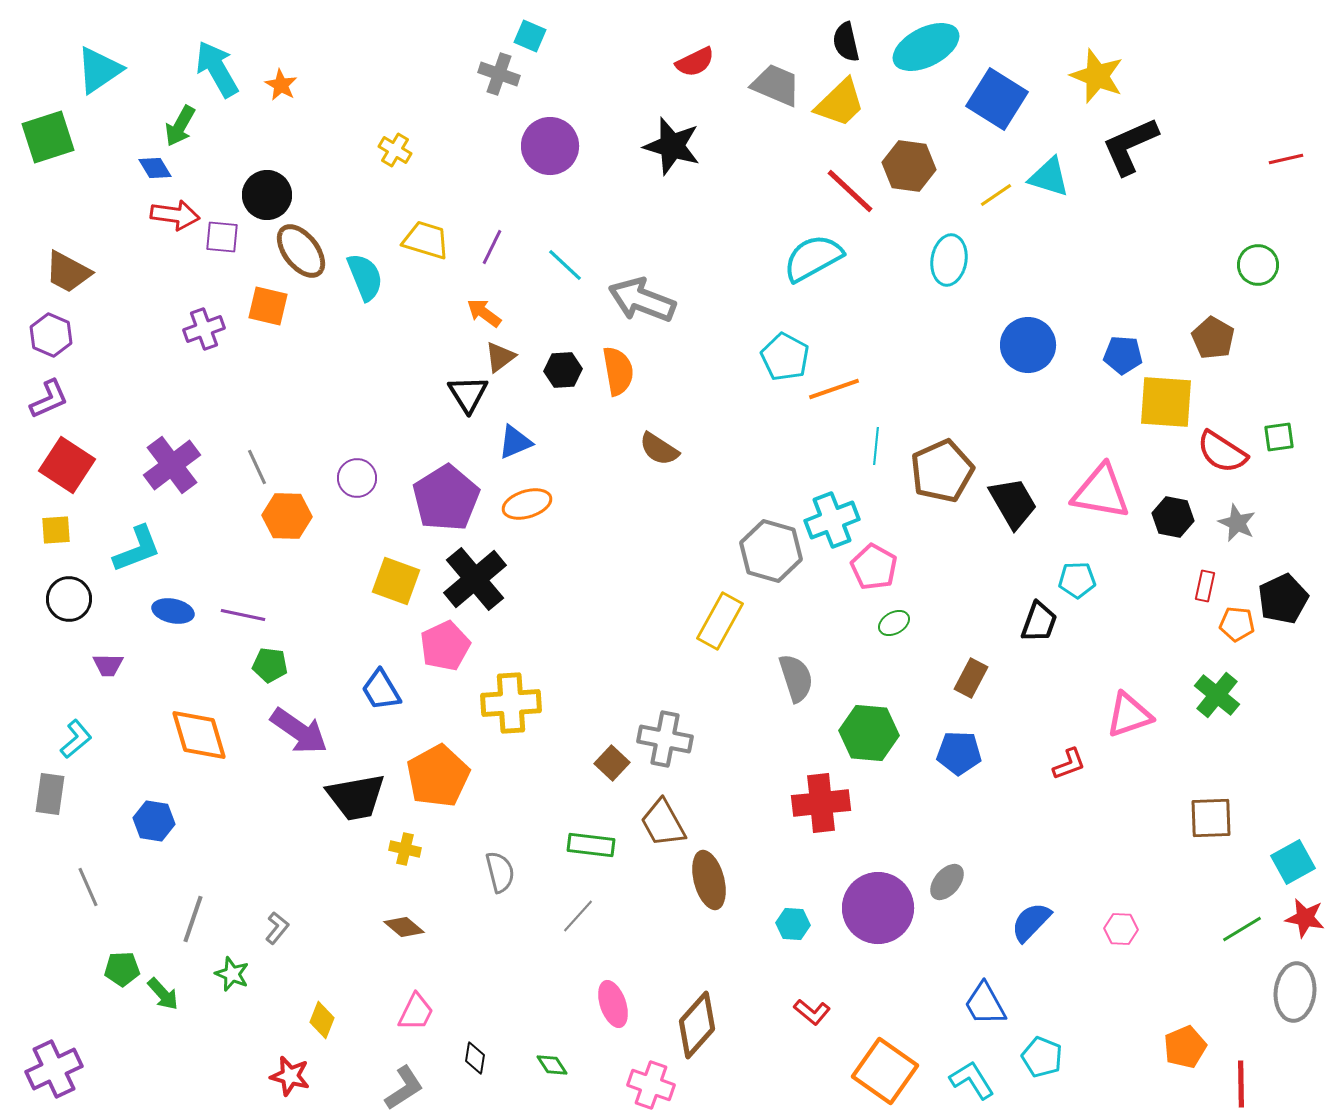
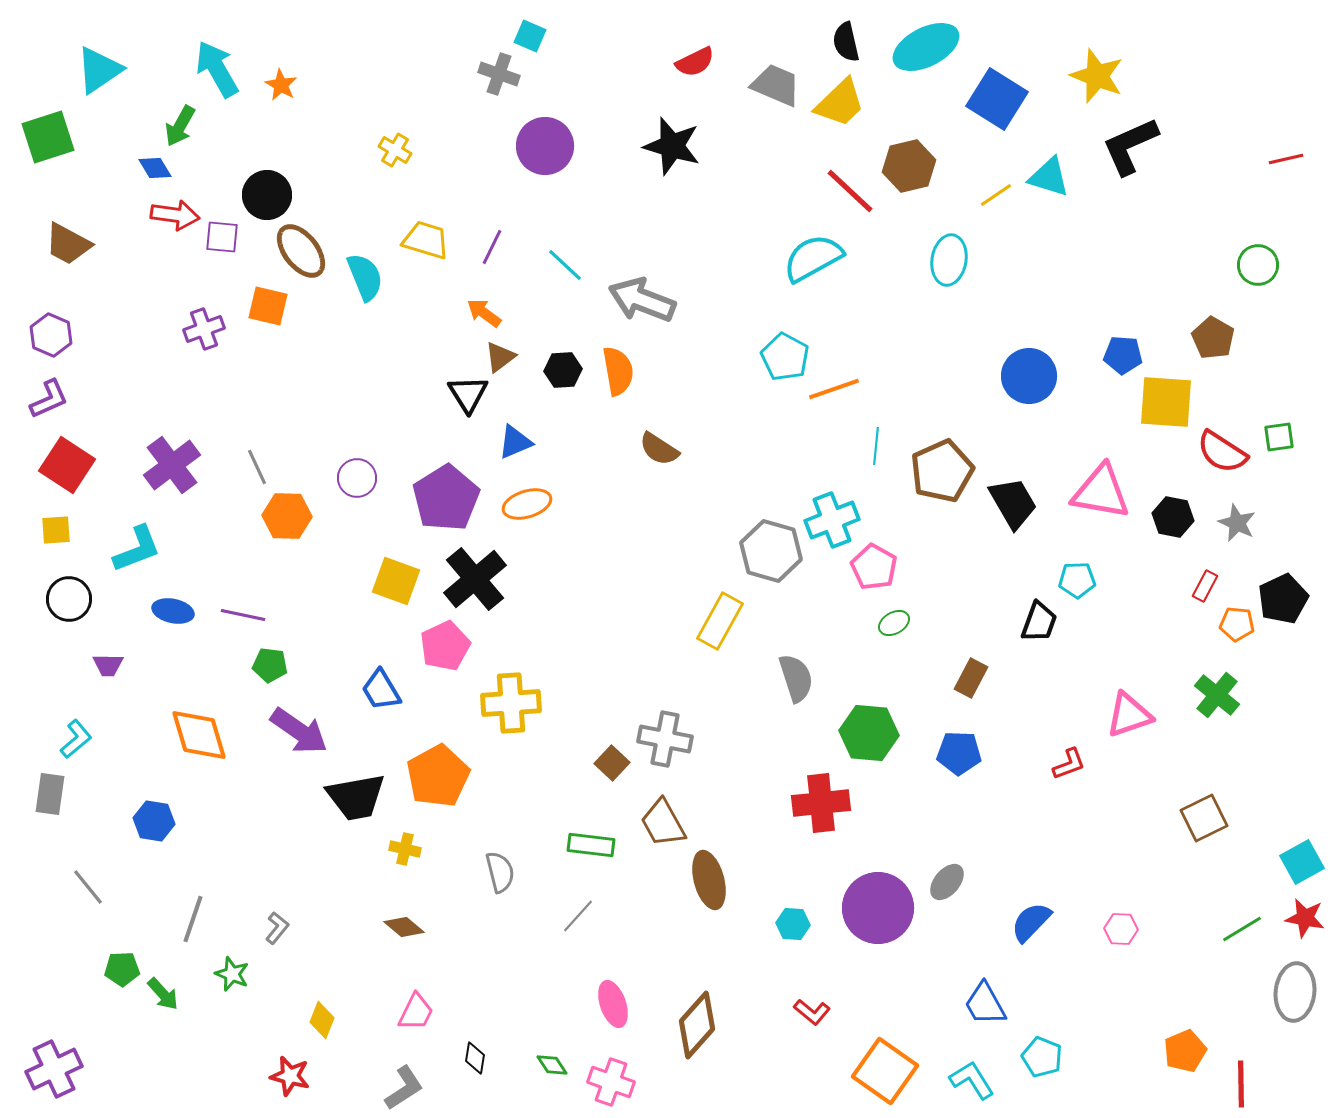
purple circle at (550, 146): moved 5 px left
brown hexagon at (909, 166): rotated 21 degrees counterclockwise
brown trapezoid at (68, 272): moved 28 px up
blue circle at (1028, 345): moved 1 px right, 31 px down
red rectangle at (1205, 586): rotated 16 degrees clockwise
brown square at (1211, 818): moved 7 px left; rotated 24 degrees counterclockwise
cyan square at (1293, 862): moved 9 px right
gray line at (88, 887): rotated 15 degrees counterclockwise
orange pentagon at (1185, 1047): moved 4 px down
pink cross at (651, 1085): moved 40 px left, 3 px up
